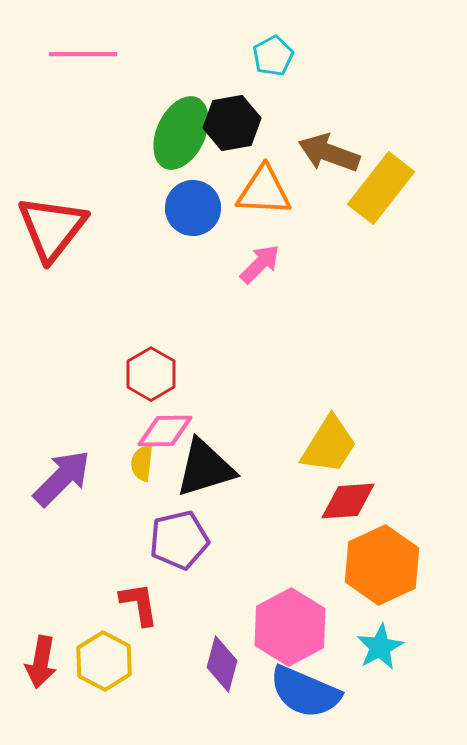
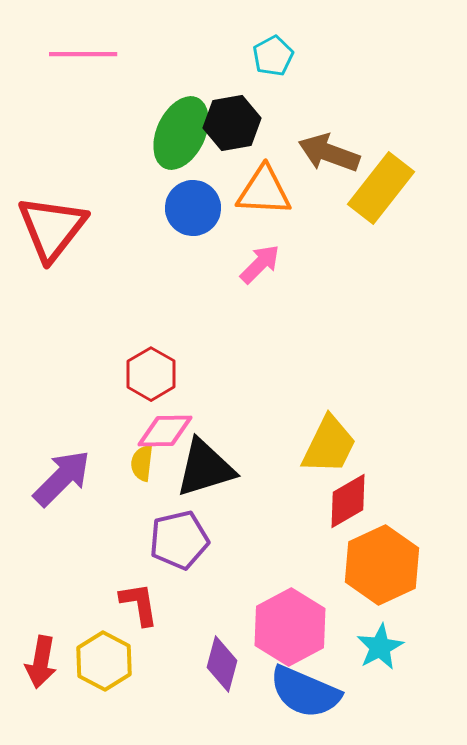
yellow trapezoid: rotated 6 degrees counterclockwise
red diamond: rotated 26 degrees counterclockwise
